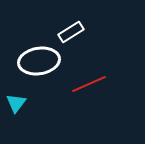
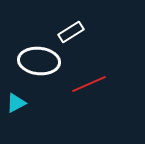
white ellipse: rotated 15 degrees clockwise
cyan triangle: rotated 25 degrees clockwise
